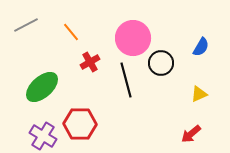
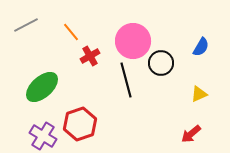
pink circle: moved 3 px down
red cross: moved 6 px up
red hexagon: rotated 20 degrees counterclockwise
